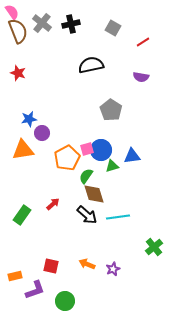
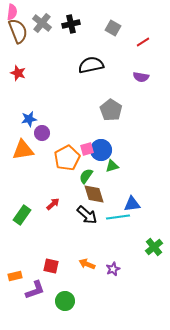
pink semicircle: rotated 42 degrees clockwise
blue triangle: moved 48 px down
